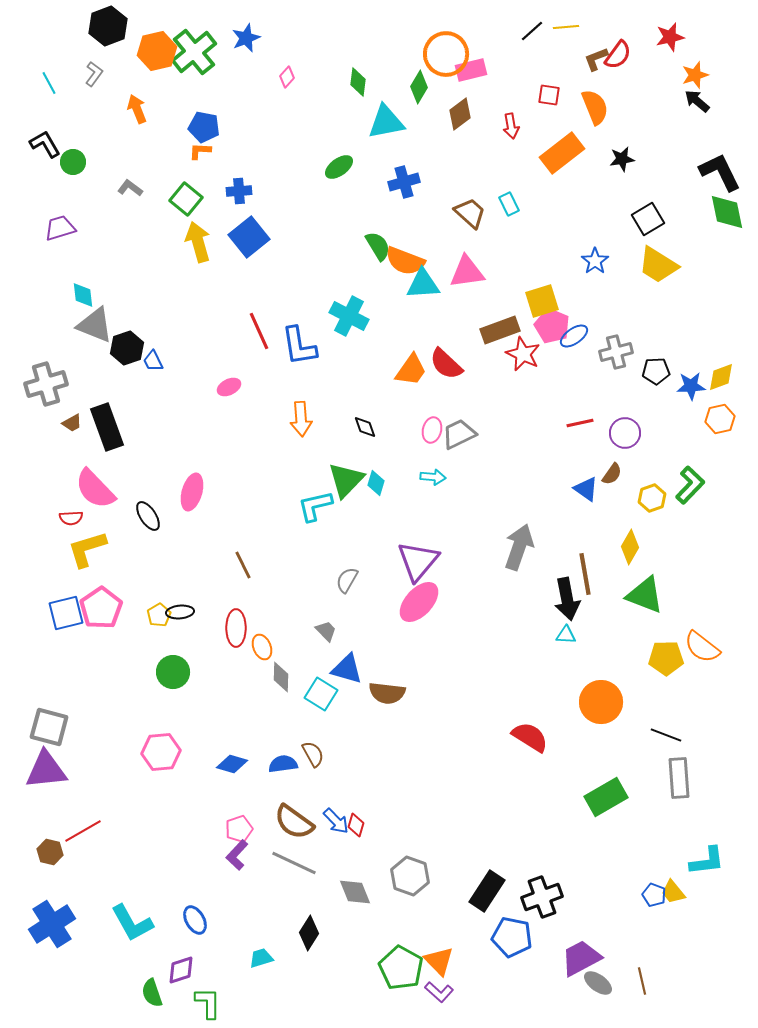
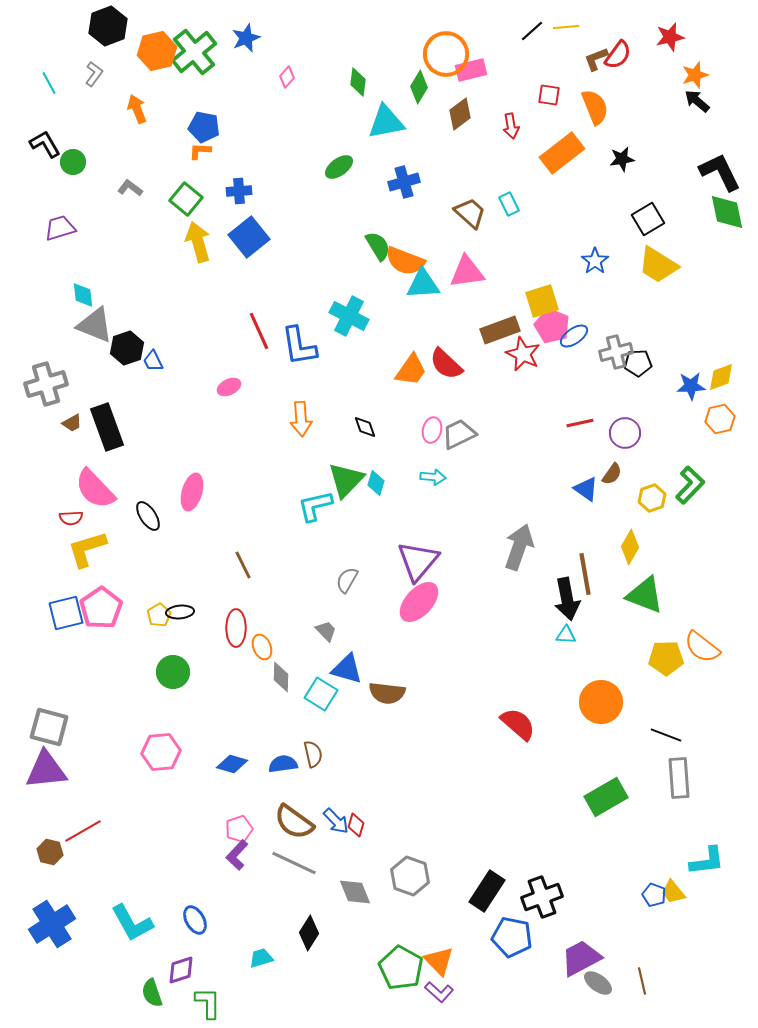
black pentagon at (656, 371): moved 18 px left, 8 px up
red semicircle at (530, 737): moved 12 px left, 13 px up; rotated 9 degrees clockwise
brown semicircle at (313, 754): rotated 16 degrees clockwise
